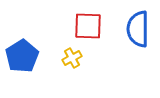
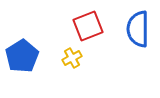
red square: rotated 24 degrees counterclockwise
